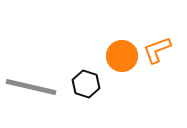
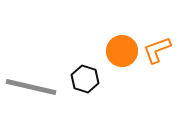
orange circle: moved 5 px up
black hexagon: moved 1 px left, 5 px up
